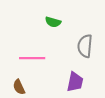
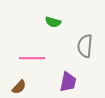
purple trapezoid: moved 7 px left
brown semicircle: rotated 112 degrees counterclockwise
